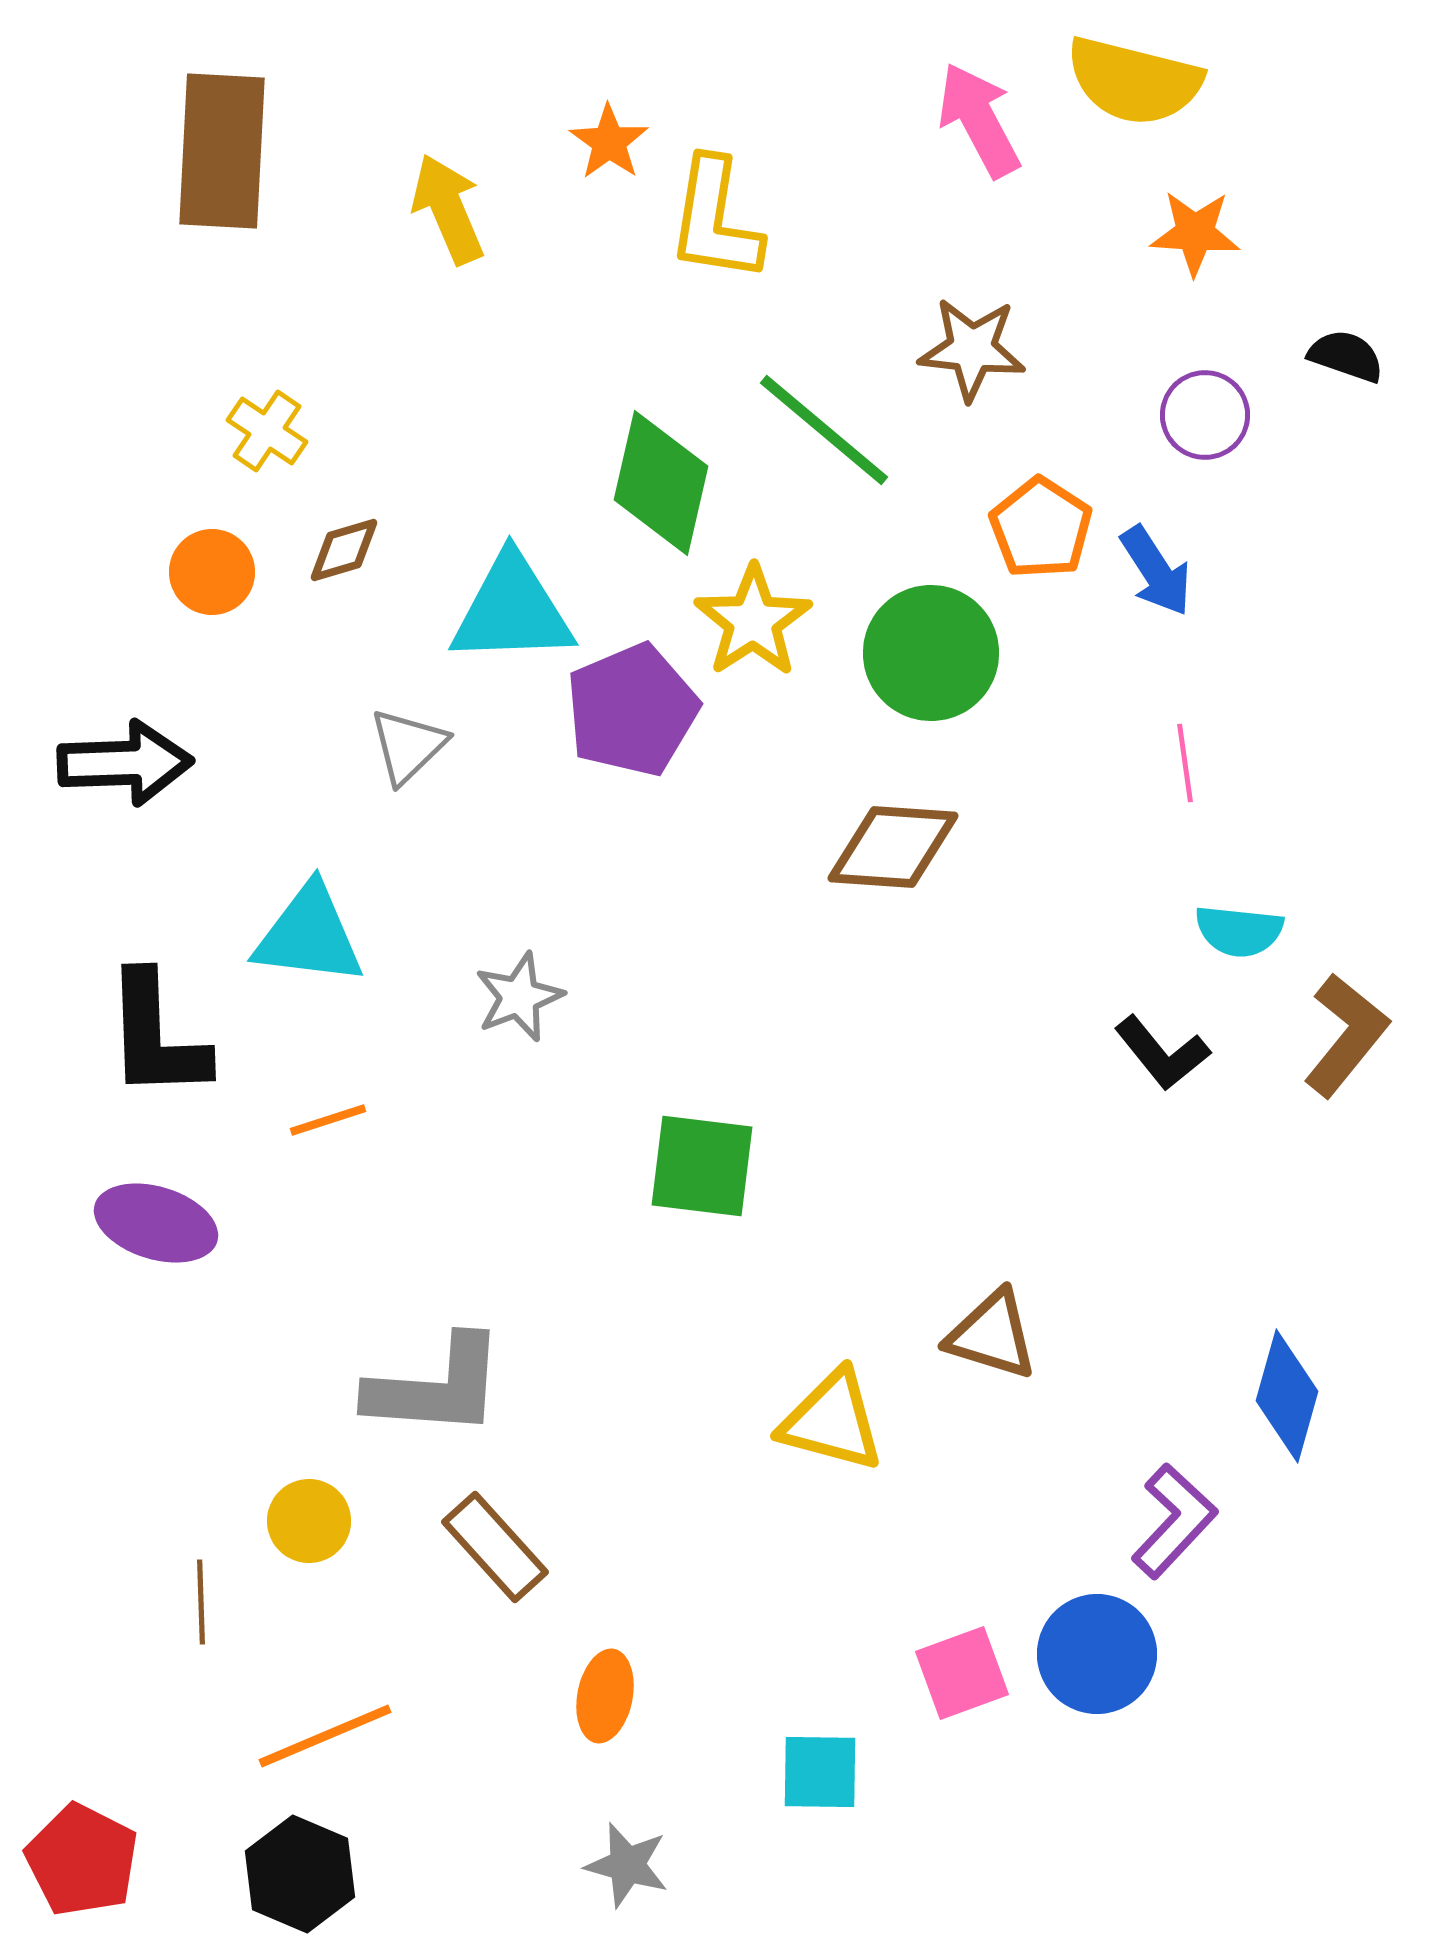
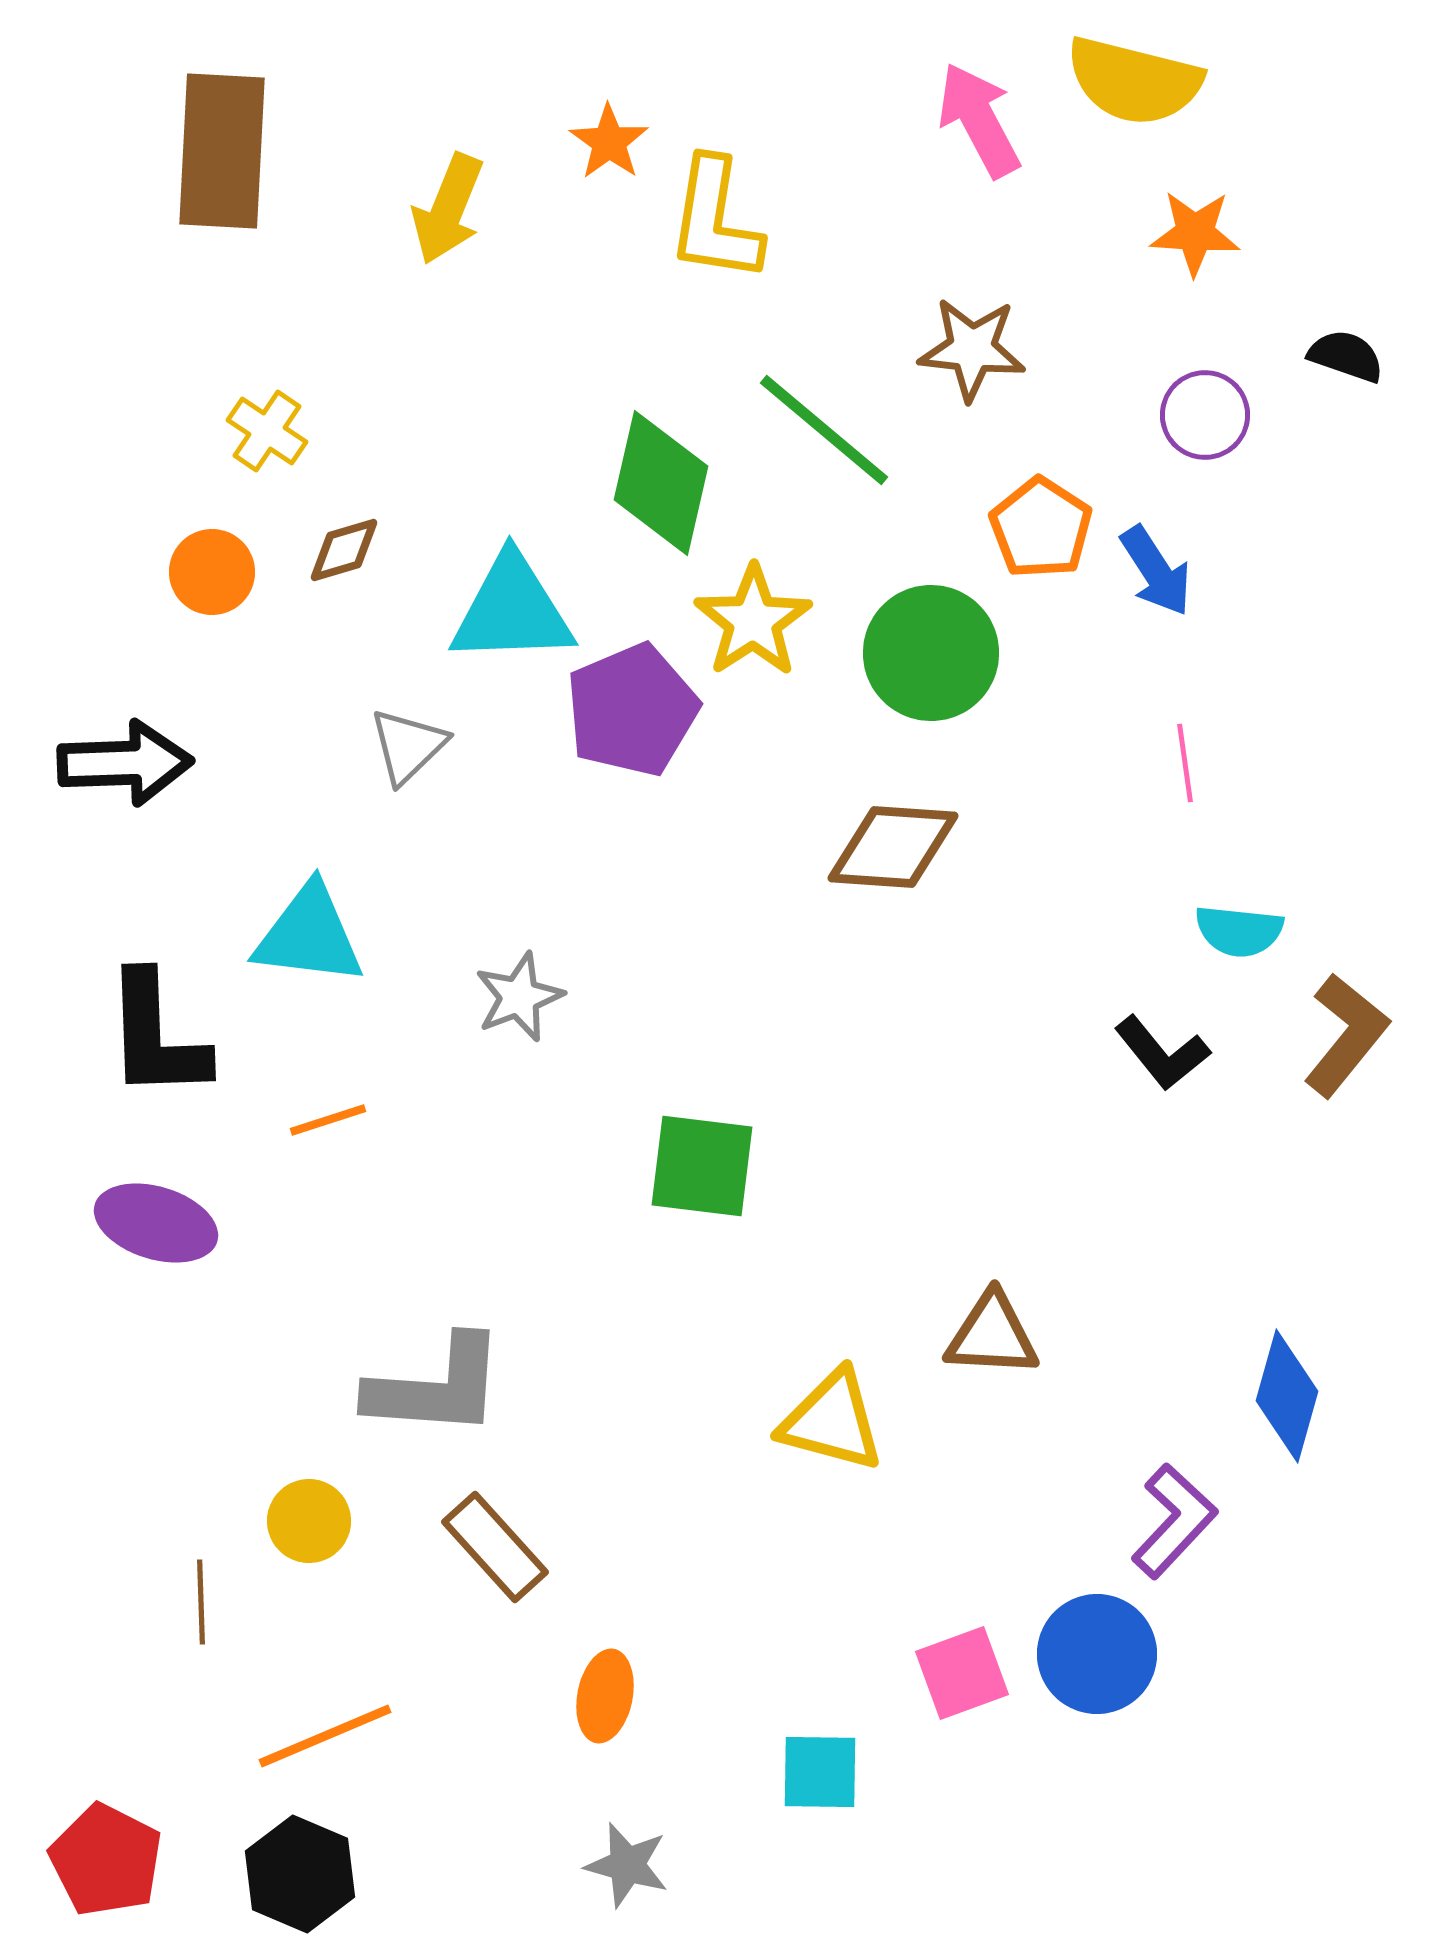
yellow arrow at (448, 209): rotated 135 degrees counterclockwise
brown triangle at (992, 1335): rotated 14 degrees counterclockwise
red pentagon at (82, 1860): moved 24 px right
